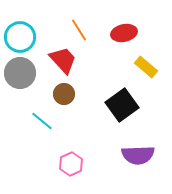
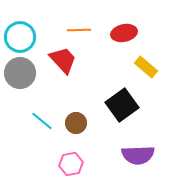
orange line: rotated 60 degrees counterclockwise
brown circle: moved 12 px right, 29 px down
pink hexagon: rotated 15 degrees clockwise
